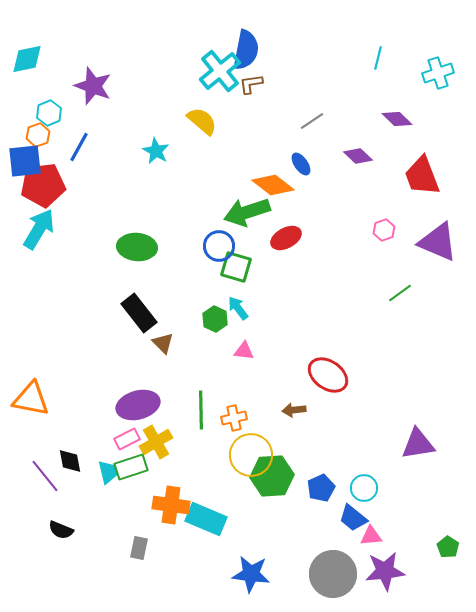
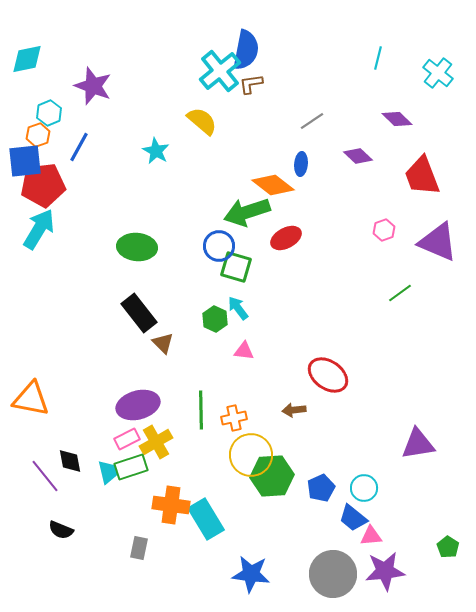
cyan cross at (438, 73): rotated 32 degrees counterclockwise
blue ellipse at (301, 164): rotated 40 degrees clockwise
cyan rectangle at (206, 519): rotated 36 degrees clockwise
